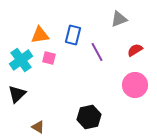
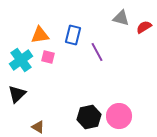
gray triangle: moved 2 px right, 1 px up; rotated 36 degrees clockwise
red semicircle: moved 9 px right, 23 px up
pink square: moved 1 px left, 1 px up
pink circle: moved 16 px left, 31 px down
